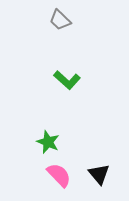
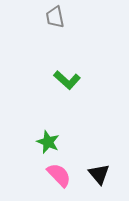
gray trapezoid: moved 5 px left, 3 px up; rotated 35 degrees clockwise
